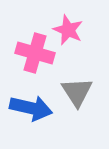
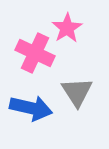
pink star: moved 1 px left, 2 px up; rotated 16 degrees clockwise
pink cross: rotated 9 degrees clockwise
